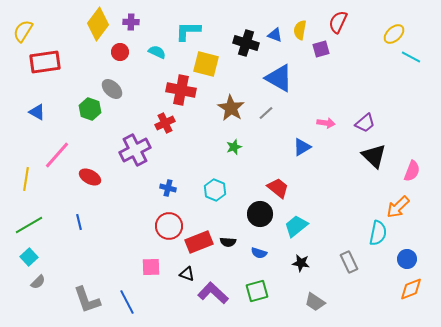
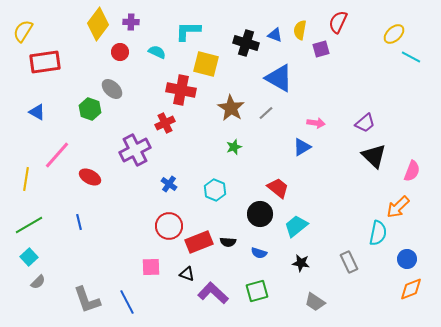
pink arrow at (326, 123): moved 10 px left
blue cross at (168, 188): moved 1 px right, 4 px up; rotated 21 degrees clockwise
